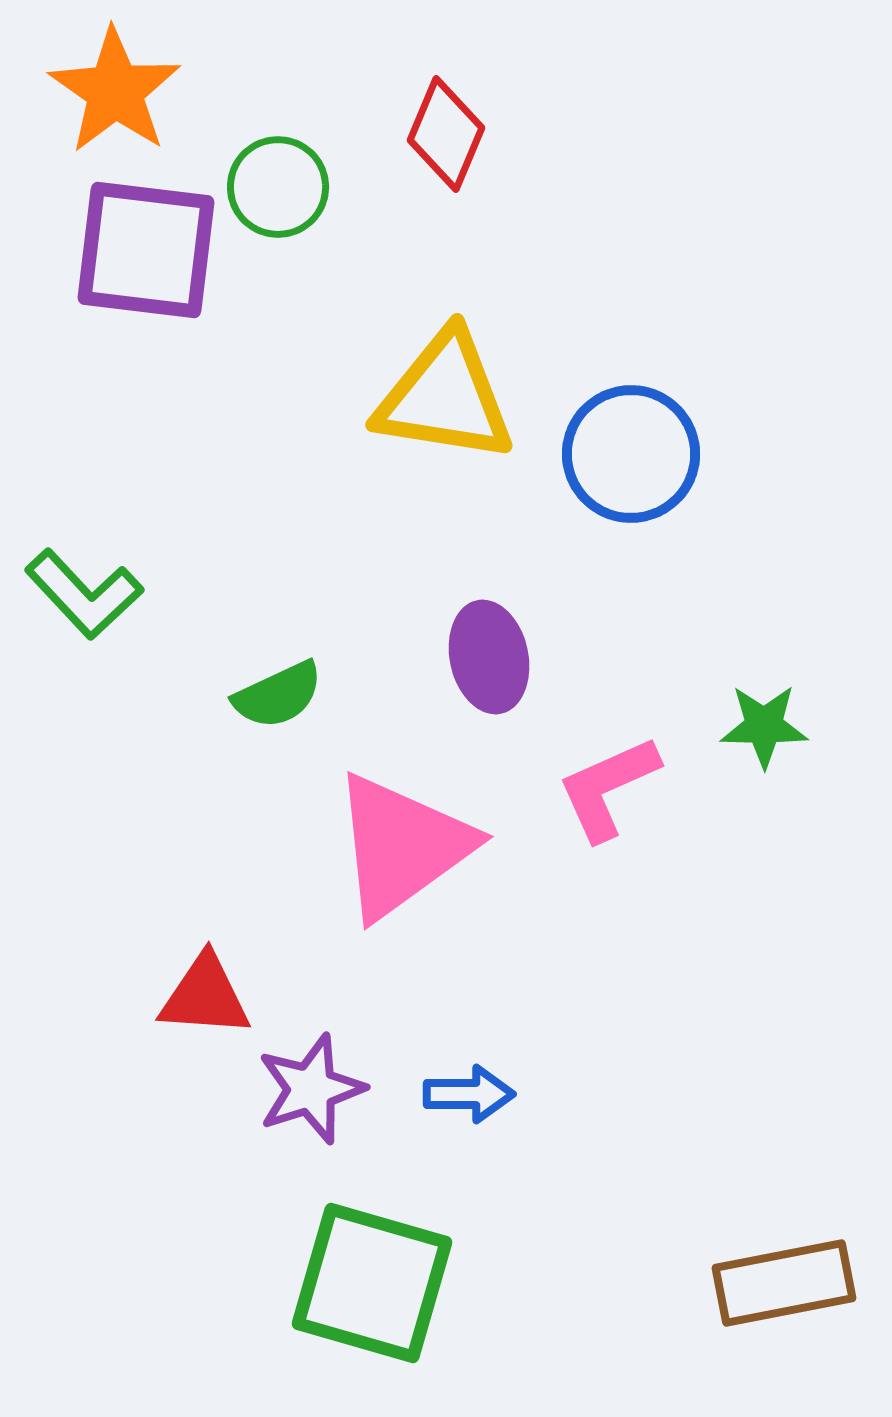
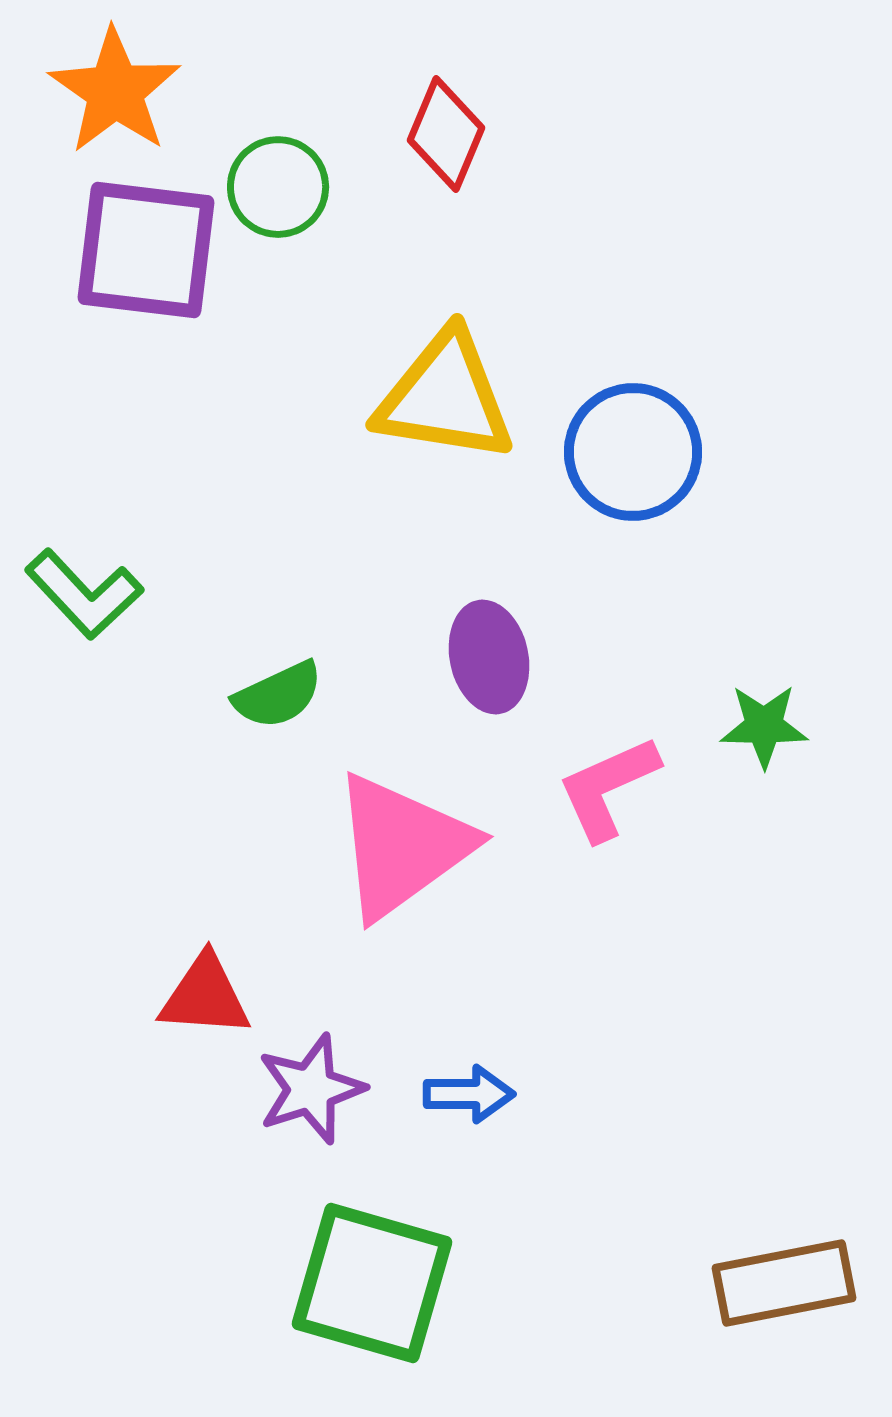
blue circle: moved 2 px right, 2 px up
